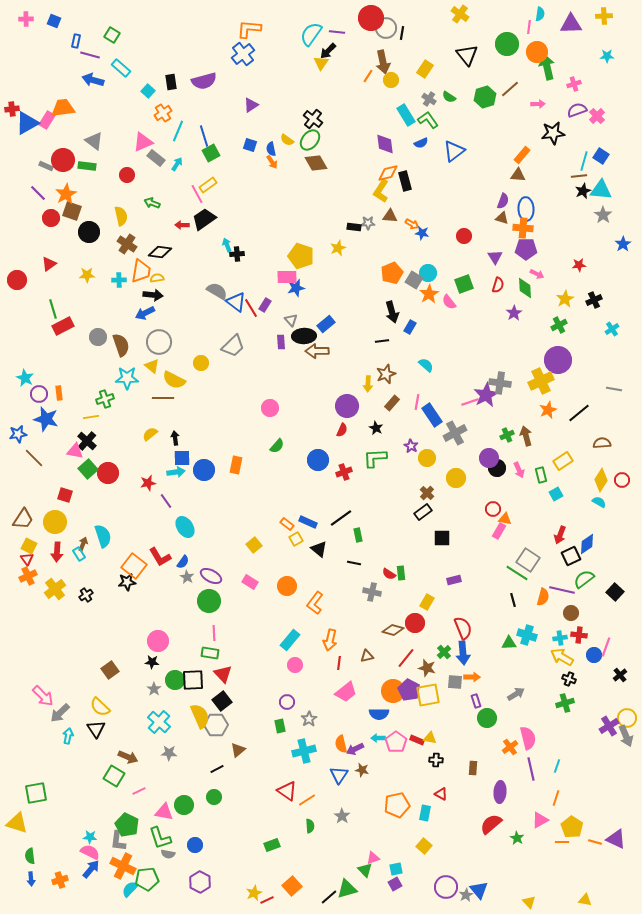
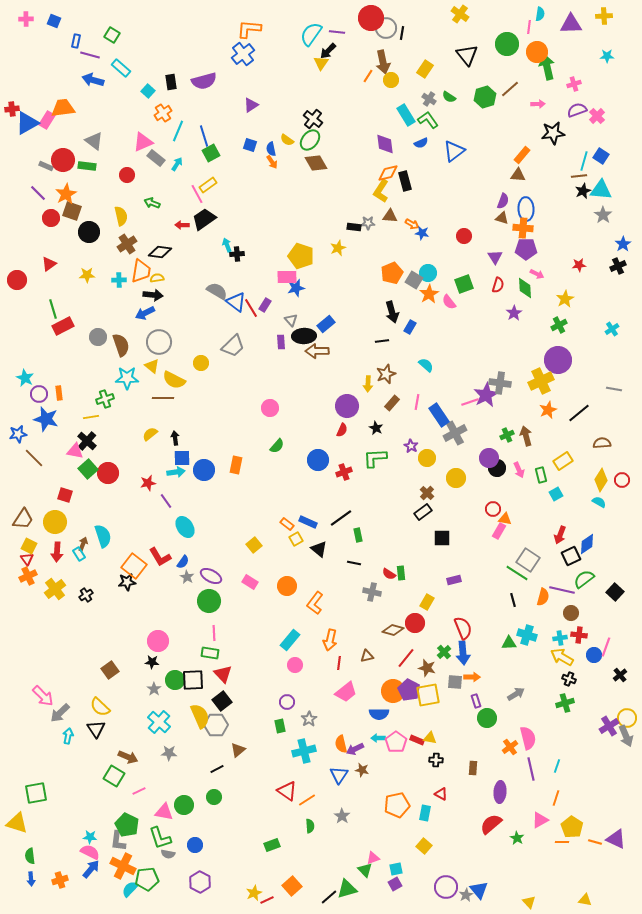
brown cross at (127, 244): rotated 24 degrees clockwise
black cross at (594, 300): moved 24 px right, 34 px up
blue rectangle at (432, 415): moved 7 px right
